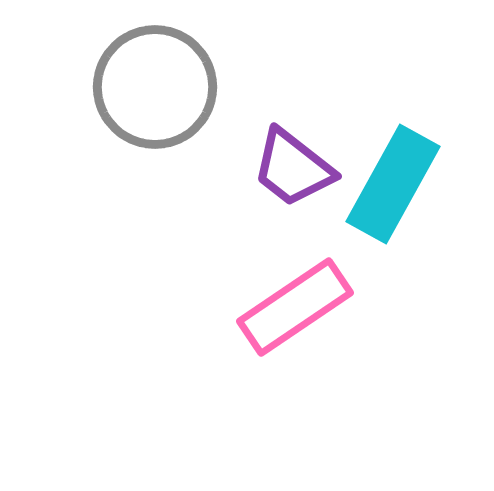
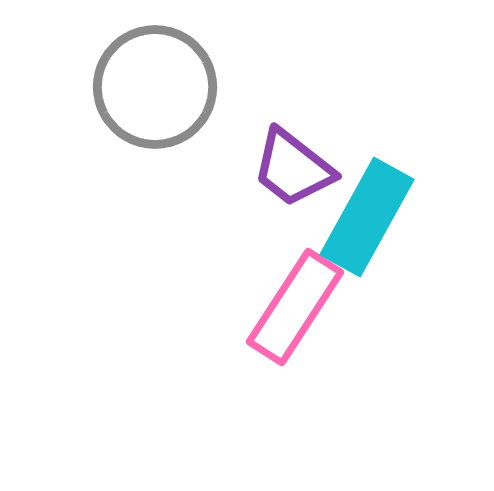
cyan rectangle: moved 26 px left, 33 px down
pink rectangle: rotated 23 degrees counterclockwise
